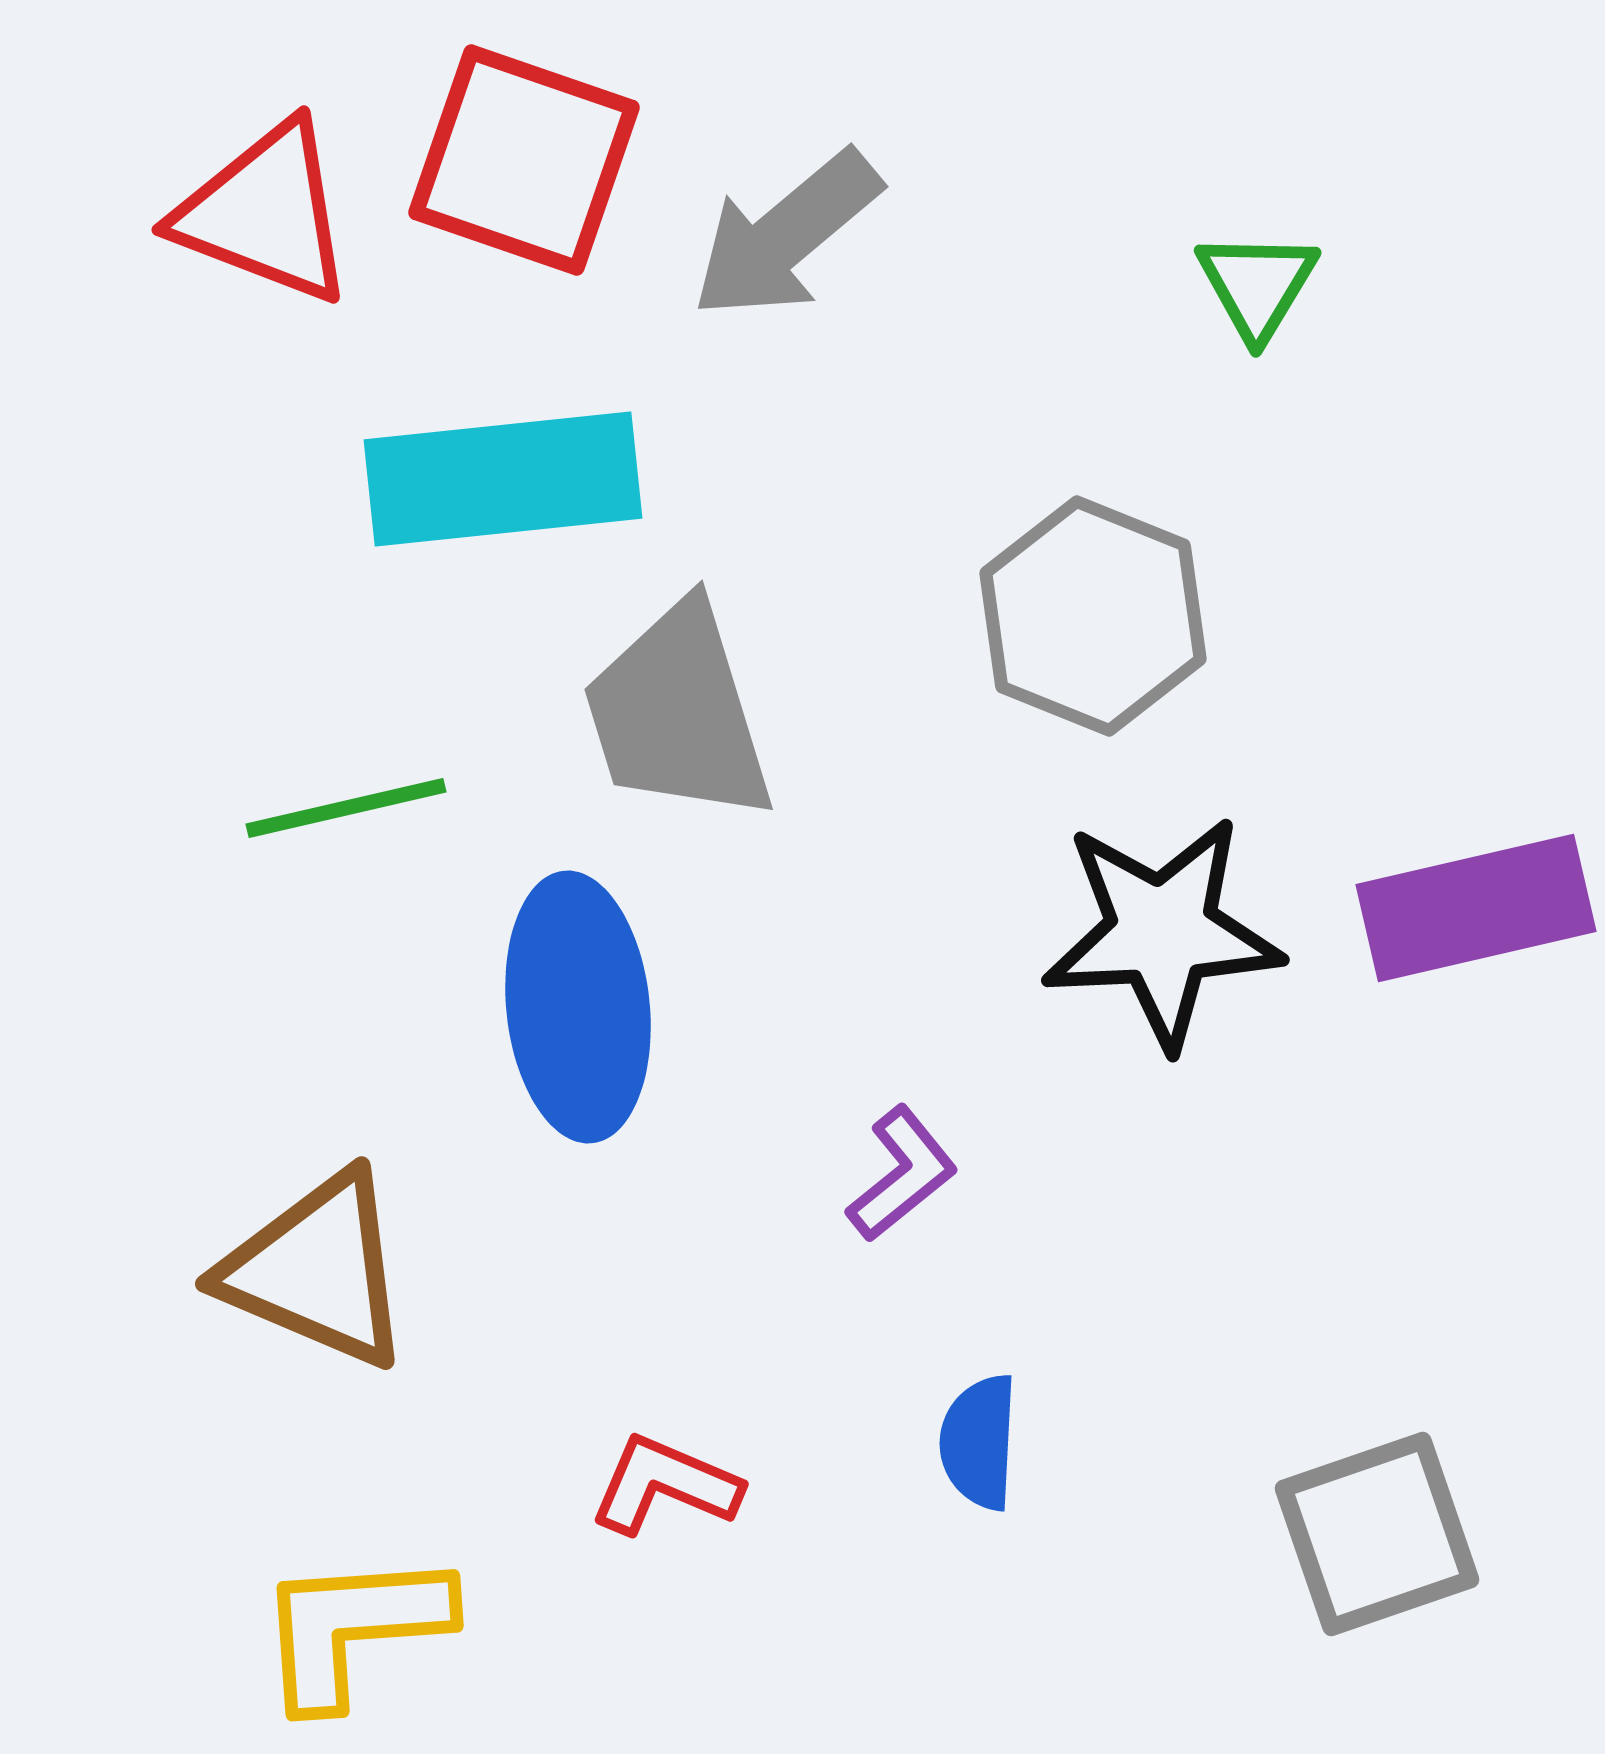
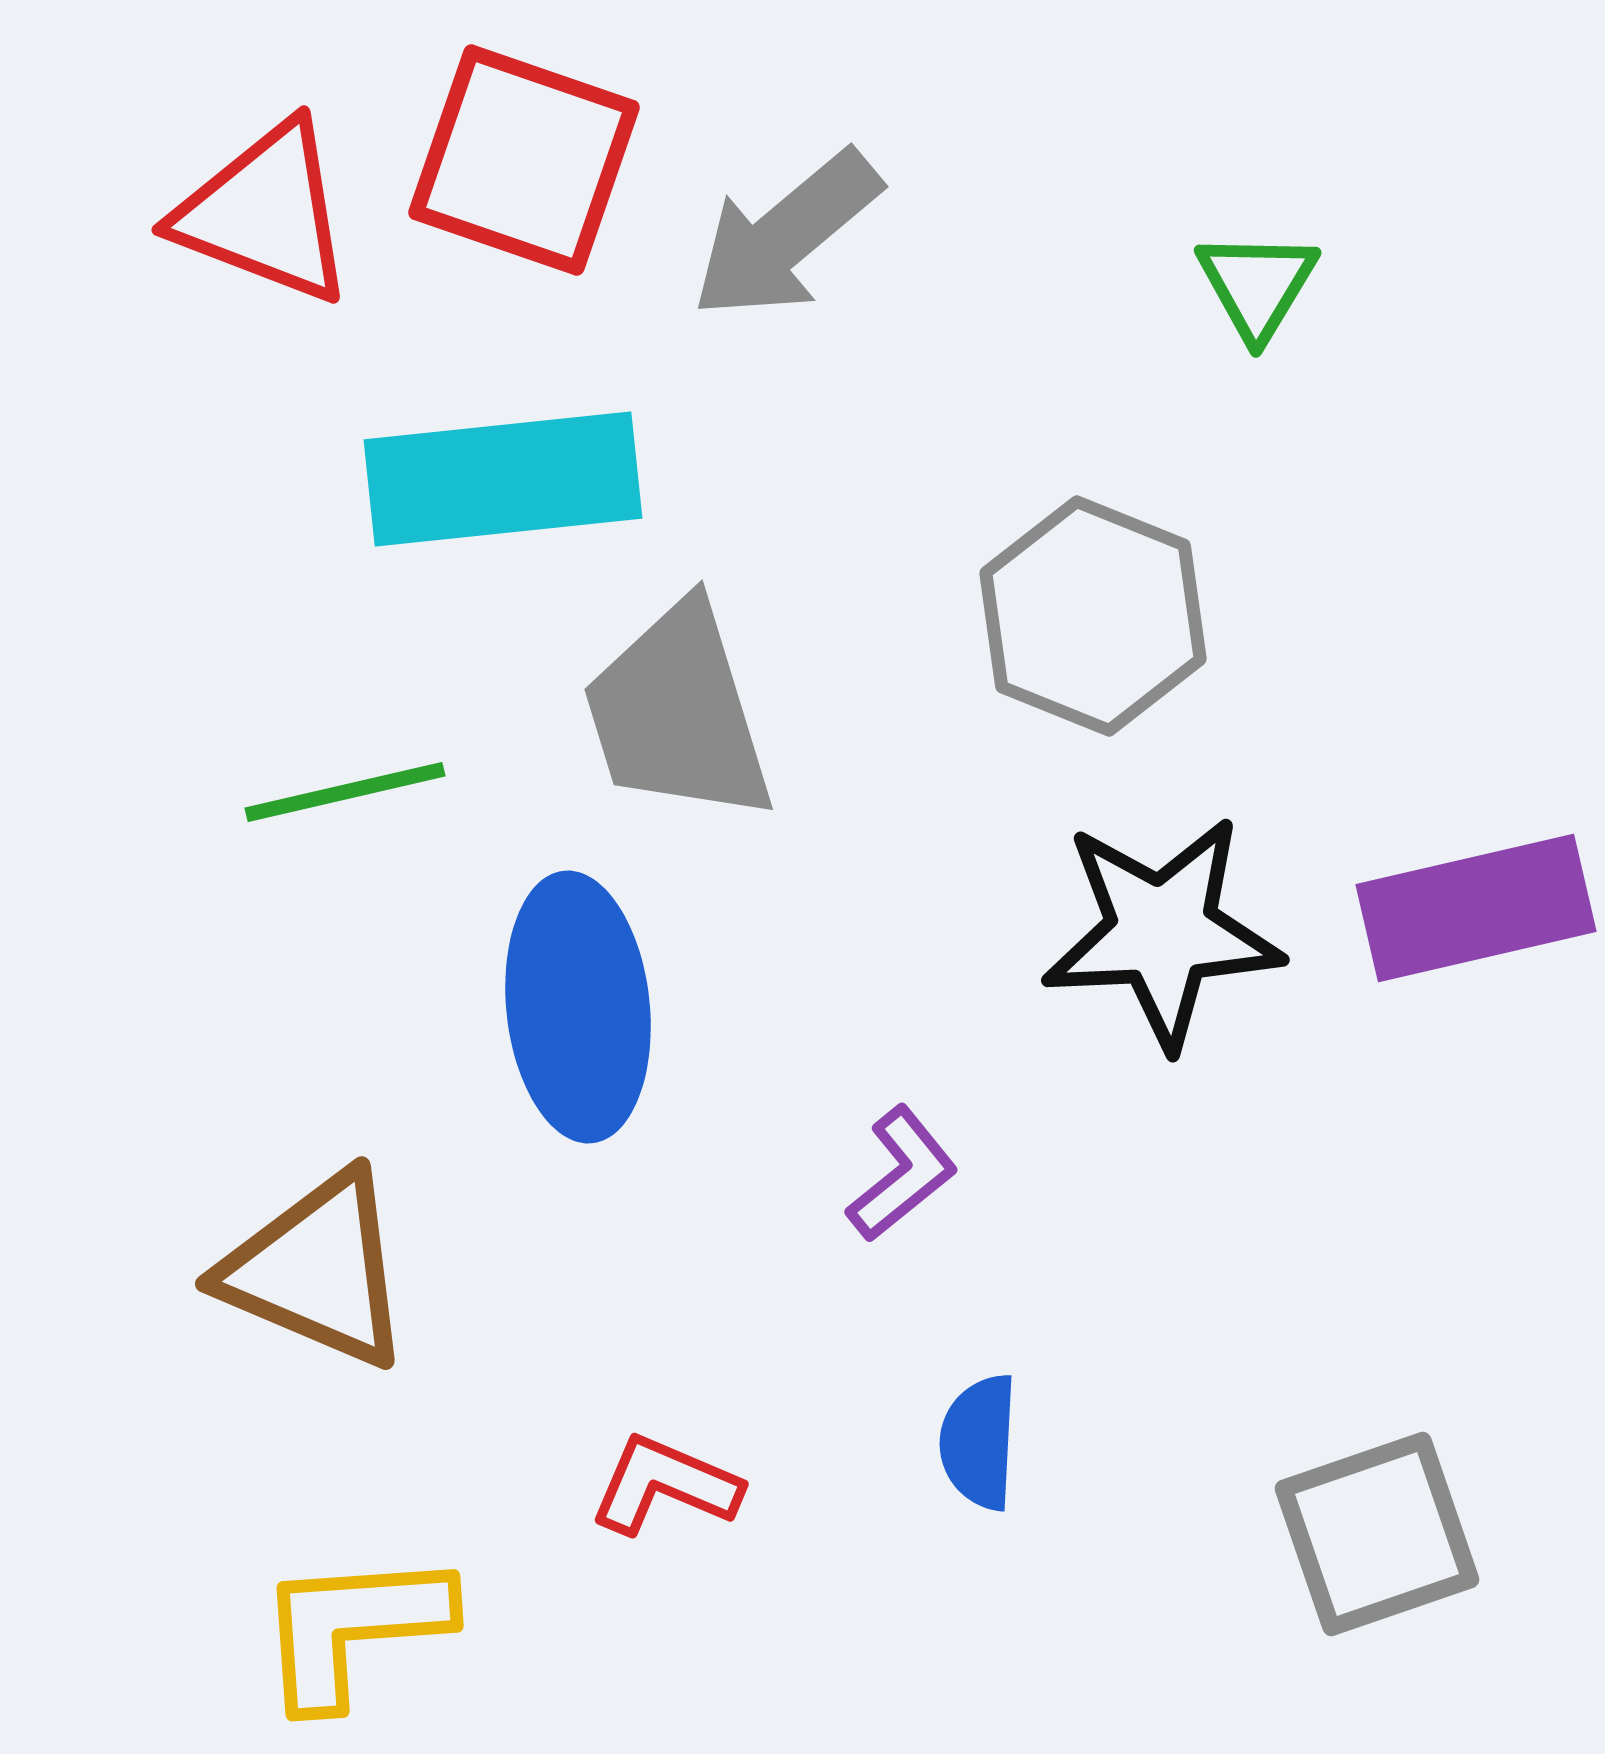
green line: moved 1 px left, 16 px up
